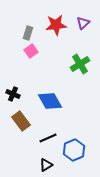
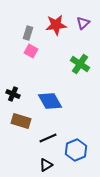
pink square: rotated 24 degrees counterclockwise
green cross: rotated 24 degrees counterclockwise
brown rectangle: rotated 36 degrees counterclockwise
blue hexagon: moved 2 px right
